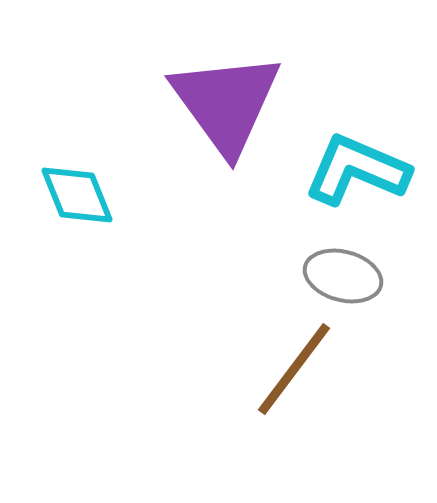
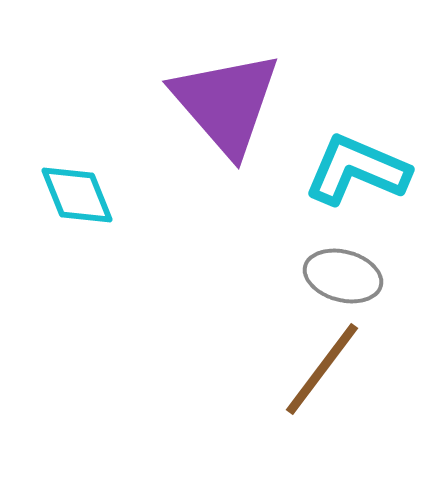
purple triangle: rotated 5 degrees counterclockwise
brown line: moved 28 px right
